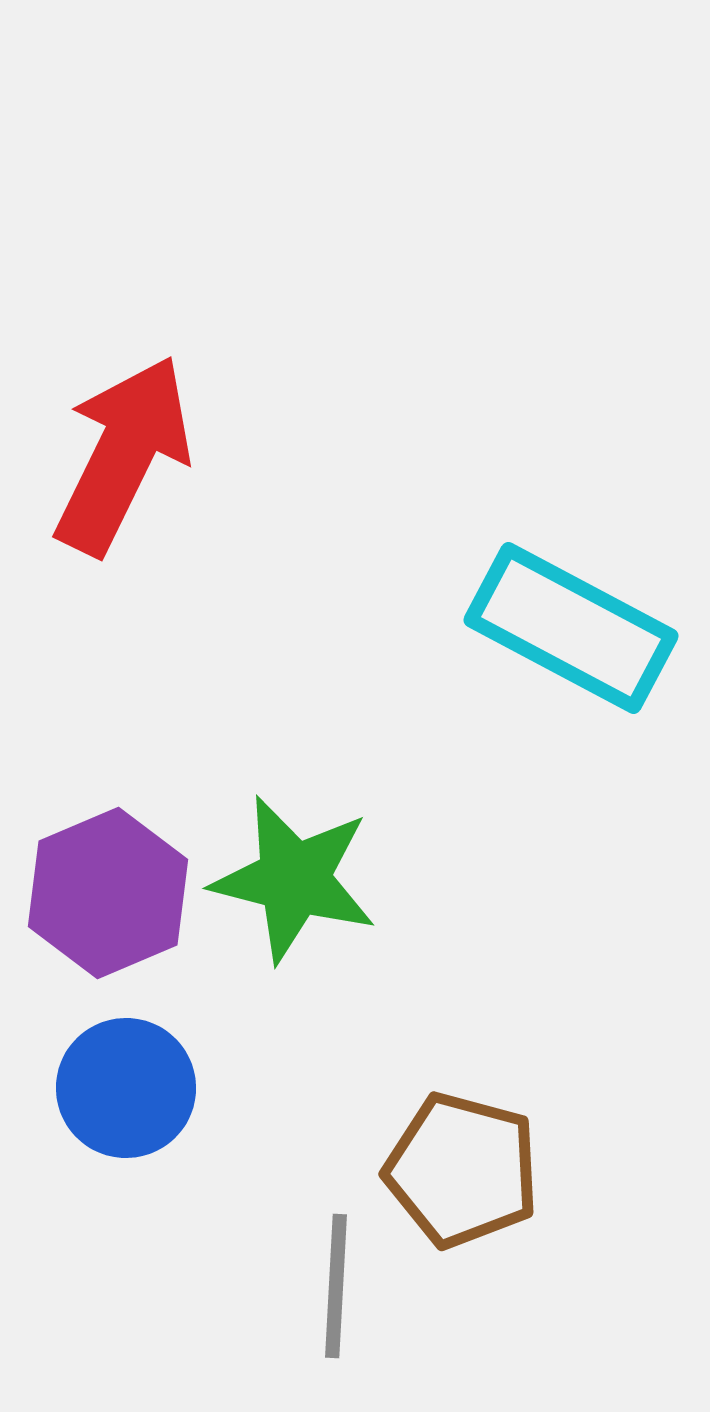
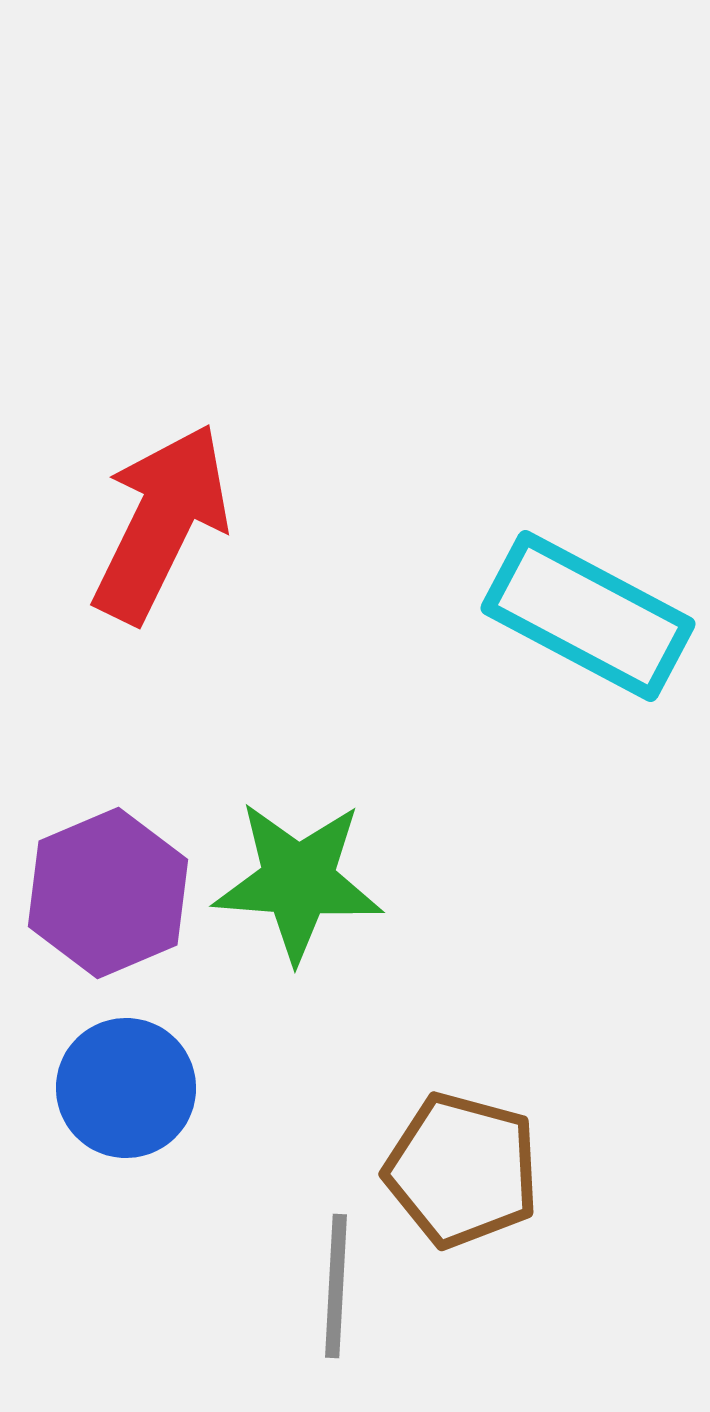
red arrow: moved 38 px right, 68 px down
cyan rectangle: moved 17 px right, 12 px up
green star: moved 4 px right, 2 px down; rotated 10 degrees counterclockwise
